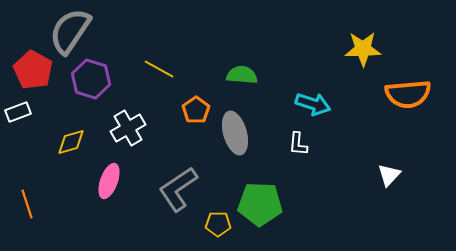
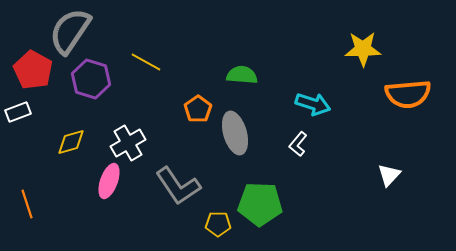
yellow line: moved 13 px left, 7 px up
orange pentagon: moved 2 px right, 1 px up
white cross: moved 15 px down
white L-shape: rotated 35 degrees clockwise
gray L-shape: moved 3 px up; rotated 90 degrees counterclockwise
